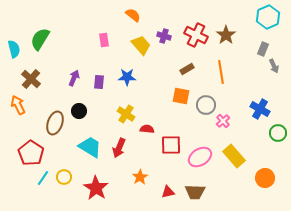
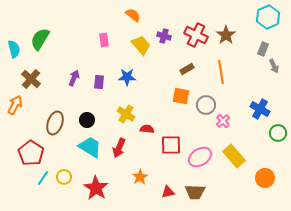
orange arrow: moved 3 px left; rotated 54 degrees clockwise
black circle: moved 8 px right, 9 px down
